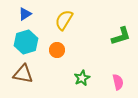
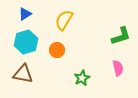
pink semicircle: moved 14 px up
